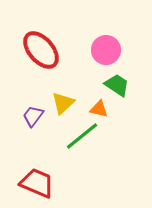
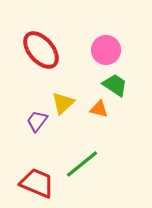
green trapezoid: moved 2 px left
purple trapezoid: moved 4 px right, 5 px down
green line: moved 28 px down
